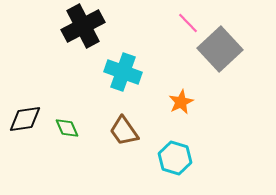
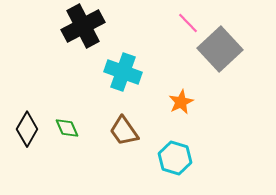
black diamond: moved 2 px right, 10 px down; rotated 52 degrees counterclockwise
